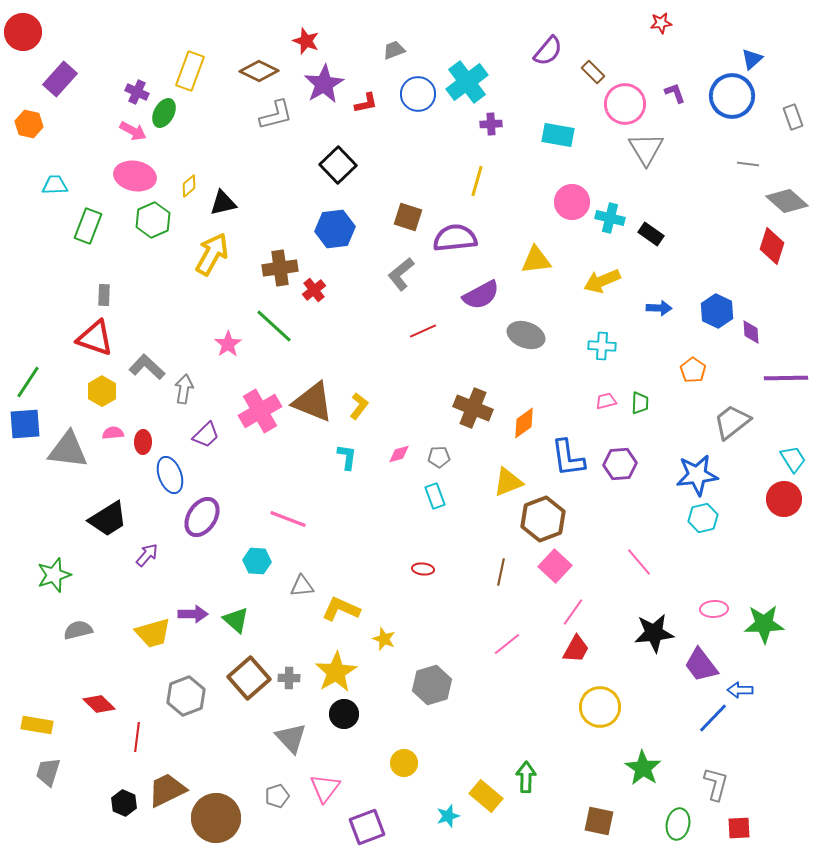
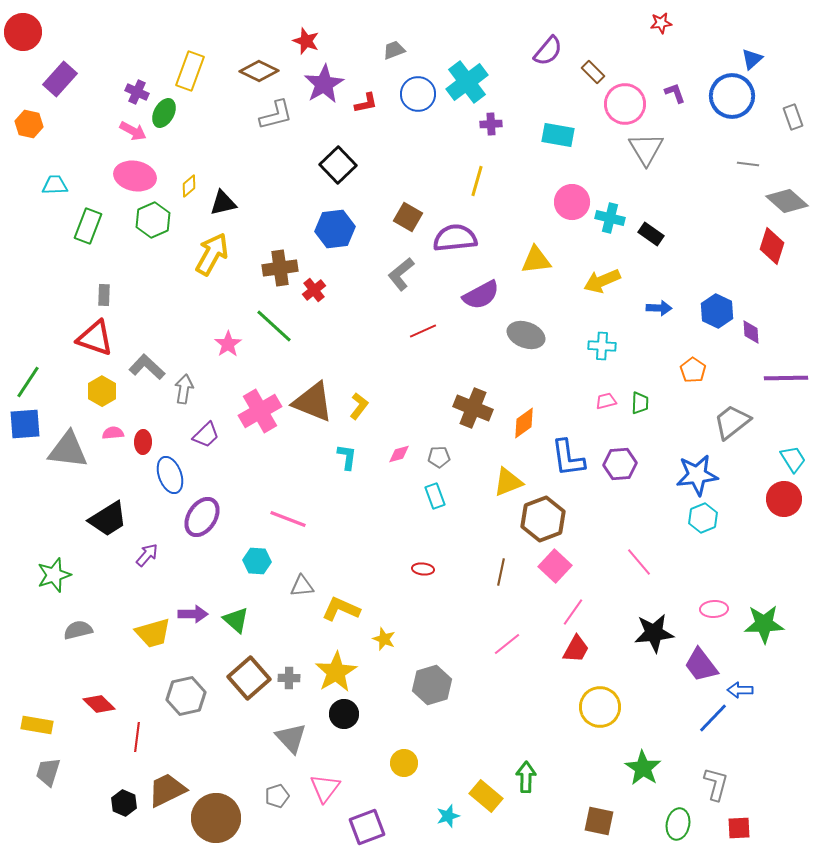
brown square at (408, 217): rotated 12 degrees clockwise
cyan hexagon at (703, 518): rotated 8 degrees counterclockwise
gray hexagon at (186, 696): rotated 9 degrees clockwise
